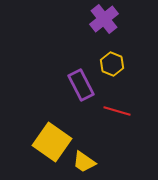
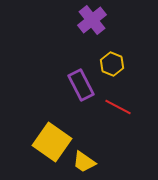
purple cross: moved 12 px left, 1 px down
red line: moved 1 px right, 4 px up; rotated 12 degrees clockwise
